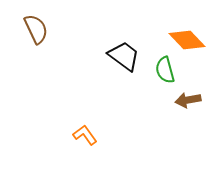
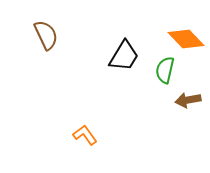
brown semicircle: moved 10 px right, 6 px down
orange diamond: moved 1 px left, 1 px up
black trapezoid: rotated 84 degrees clockwise
green semicircle: rotated 28 degrees clockwise
